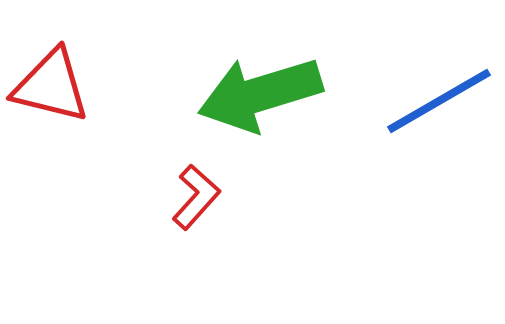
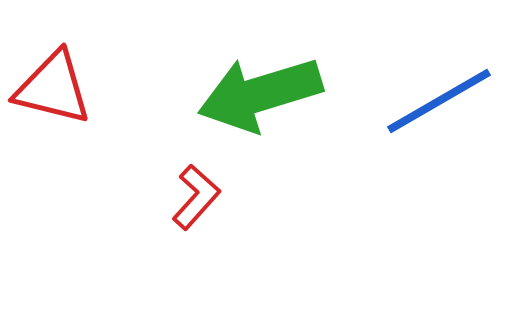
red triangle: moved 2 px right, 2 px down
